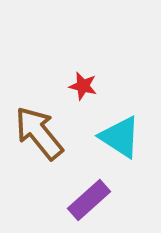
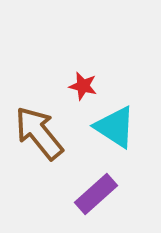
cyan triangle: moved 5 px left, 10 px up
purple rectangle: moved 7 px right, 6 px up
